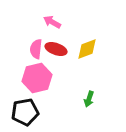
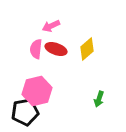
pink arrow: moved 1 px left, 4 px down; rotated 54 degrees counterclockwise
yellow diamond: rotated 20 degrees counterclockwise
pink hexagon: moved 13 px down
green arrow: moved 10 px right
